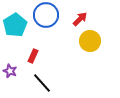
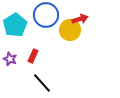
red arrow: rotated 28 degrees clockwise
yellow circle: moved 20 px left, 11 px up
purple star: moved 12 px up
